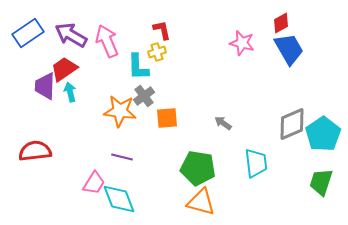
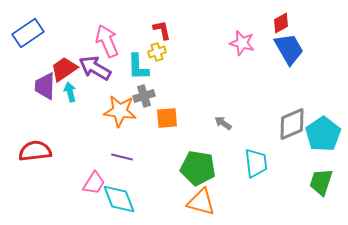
purple arrow: moved 24 px right, 33 px down
gray cross: rotated 20 degrees clockwise
